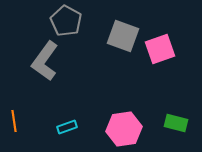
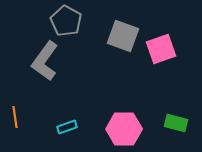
pink square: moved 1 px right
orange line: moved 1 px right, 4 px up
pink hexagon: rotated 8 degrees clockwise
